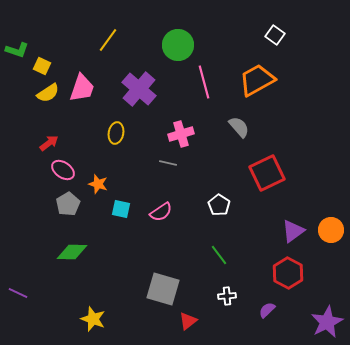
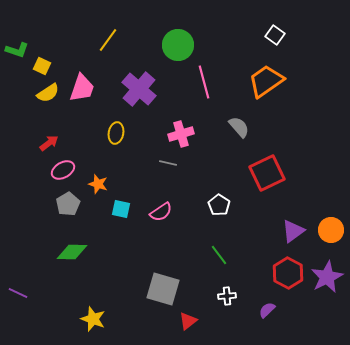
orange trapezoid: moved 9 px right, 1 px down; rotated 6 degrees counterclockwise
pink ellipse: rotated 65 degrees counterclockwise
purple star: moved 45 px up
